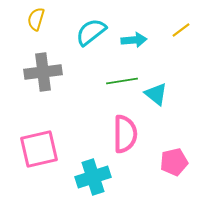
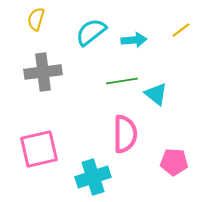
pink pentagon: rotated 16 degrees clockwise
